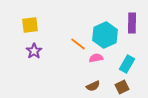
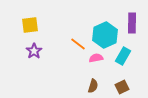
cyan rectangle: moved 4 px left, 8 px up
brown semicircle: rotated 48 degrees counterclockwise
